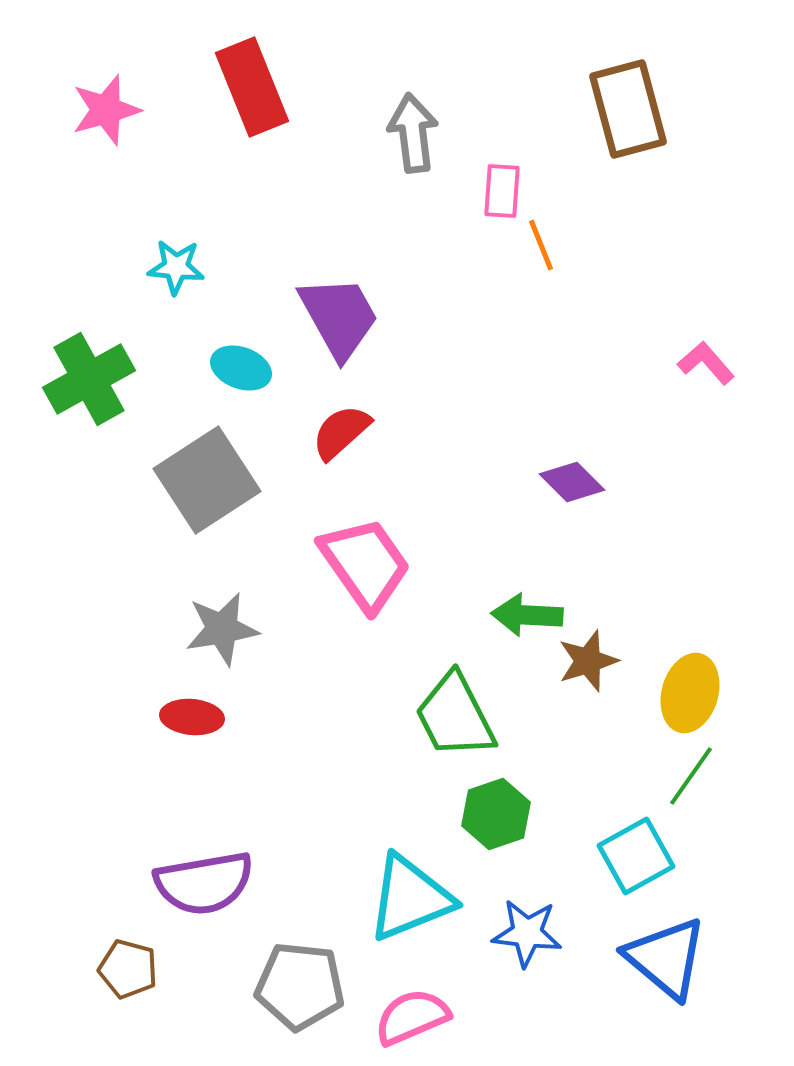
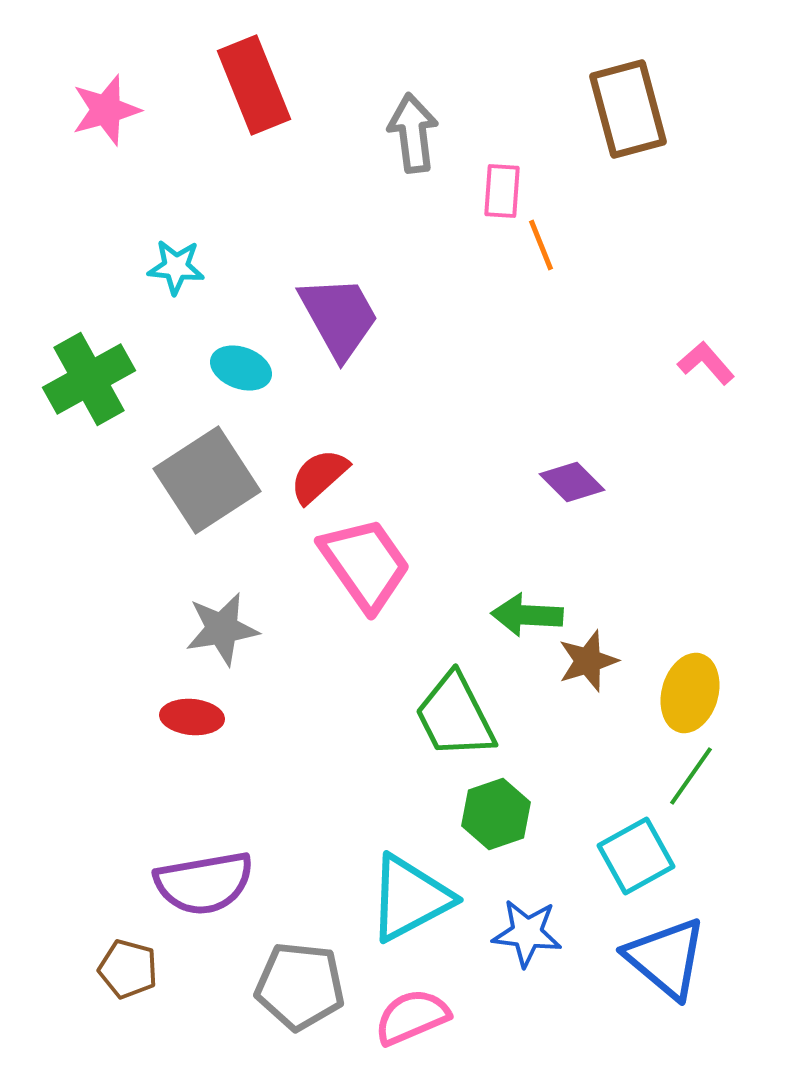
red rectangle: moved 2 px right, 2 px up
red semicircle: moved 22 px left, 44 px down
cyan triangle: rotated 6 degrees counterclockwise
